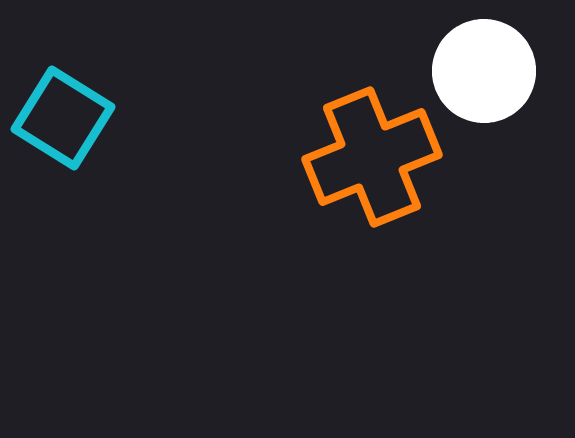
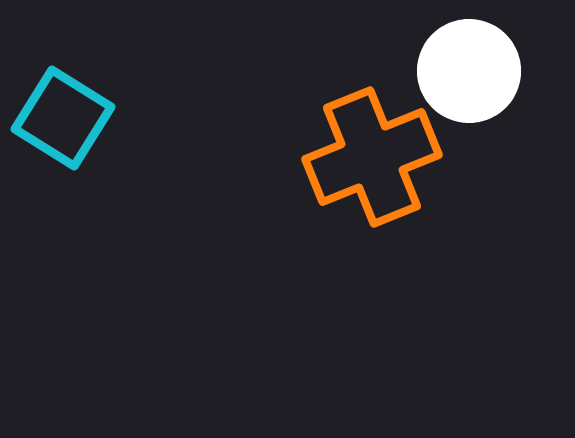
white circle: moved 15 px left
